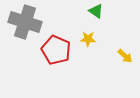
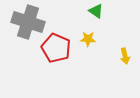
gray cross: moved 3 px right
red pentagon: moved 2 px up
yellow arrow: rotated 35 degrees clockwise
